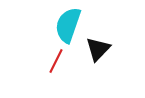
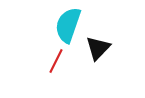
black triangle: moved 1 px up
